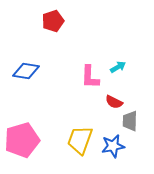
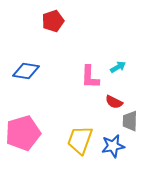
pink pentagon: moved 1 px right, 7 px up
